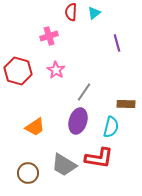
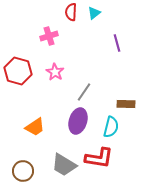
pink star: moved 1 px left, 2 px down
brown circle: moved 5 px left, 2 px up
